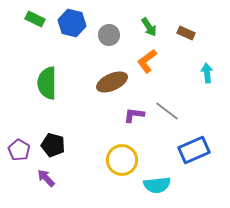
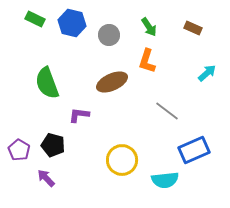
brown rectangle: moved 7 px right, 5 px up
orange L-shape: rotated 35 degrees counterclockwise
cyan arrow: rotated 54 degrees clockwise
green semicircle: rotated 20 degrees counterclockwise
purple L-shape: moved 55 px left
cyan semicircle: moved 8 px right, 5 px up
